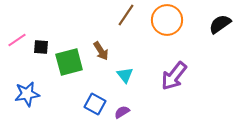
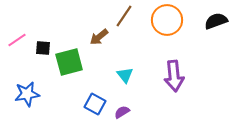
brown line: moved 2 px left, 1 px down
black semicircle: moved 4 px left, 3 px up; rotated 15 degrees clockwise
black square: moved 2 px right, 1 px down
brown arrow: moved 2 px left, 14 px up; rotated 84 degrees clockwise
purple arrow: rotated 44 degrees counterclockwise
